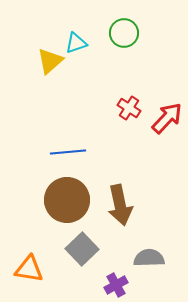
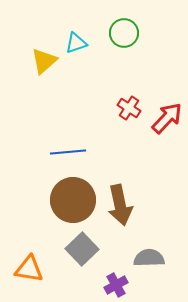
yellow triangle: moved 6 px left
brown circle: moved 6 px right
